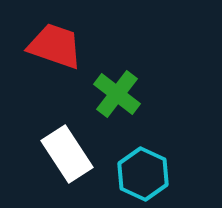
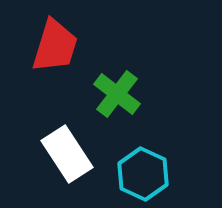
red trapezoid: rotated 88 degrees clockwise
